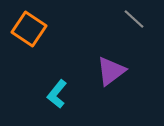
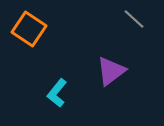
cyan L-shape: moved 1 px up
